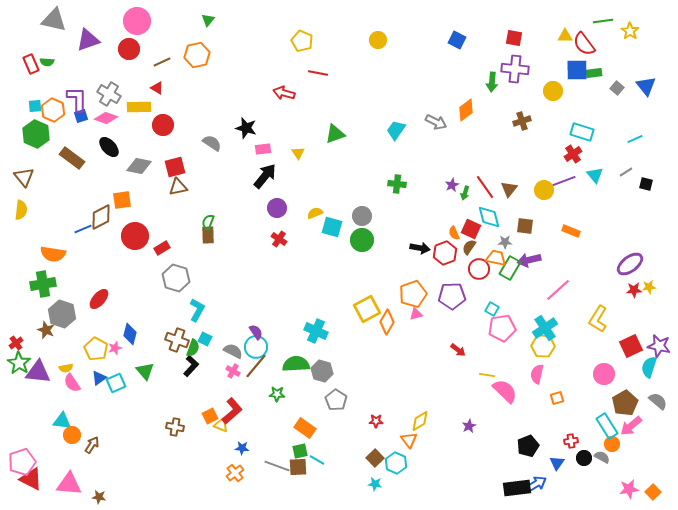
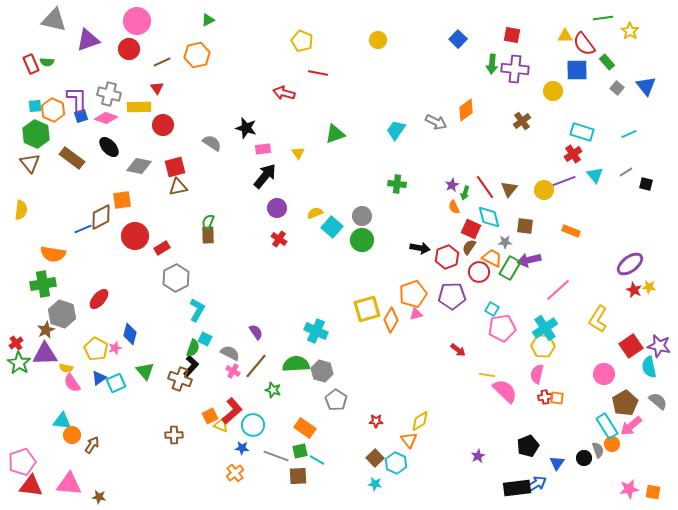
green triangle at (208, 20): rotated 24 degrees clockwise
green line at (603, 21): moved 3 px up
red square at (514, 38): moved 2 px left, 3 px up
blue square at (457, 40): moved 1 px right, 1 px up; rotated 18 degrees clockwise
green rectangle at (594, 73): moved 13 px right, 11 px up; rotated 56 degrees clockwise
green arrow at (492, 82): moved 18 px up
red triangle at (157, 88): rotated 24 degrees clockwise
gray cross at (109, 94): rotated 15 degrees counterclockwise
brown cross at (522, 121): rotated 18 degrees counterclockwise
cyan line at (635, 139): moved 6 px left, 5 px up
brown triangle at (24, 177): moved 6 px right, 14 px up
cyan square at (332, 227): rotated 25 degrees clockwise
orange semicircle at (454, 233): moved 26 px up
red hexagon at (445, 253): moved 2 px right, 4 px down
orange trapezoid at (496, 258): moved 4 px left; rotated 15 degrees clockwise
red circle at (479, 269): moved 3 px down
gray hexagon at (176, 278): rotated 16 degrees clockwise
yellow star at (649, 287): rotated 16 degrees clockwise
red star at (634, 290): rotated 28 degrees clockwise
yellow square at (367, 309): rotated 12 degrees clockwise
orange diamond at (387, 322): moved 4 px right, 2 px up
brown star at (46, 330): rotated 24 degrees clockwise
brown cross at (177, 340): moved 3 px right, 39 px down
red square at (631, 346): rotated 10 degrees counterclockwise
cyan circle at (256, 347): moved 3 px left, 78 px down
gray semicircle at (233, 351): moved 3 px left, 2 px down
cyan semicircle at (649, 367): rotated 30 degrees counterclockwise
yellow semicircle at (66, 368): rotated 24 degrees clockwise
purple triangle at (38, 372): moved 7 px right, 18 px up; rotated 8 degrees counterclockwise
green star at (277, 394): moved 4 px left, 4 px up; rotated 14 degrees clockwise
orange square at (557, 398): rotated 24 degrees clockwise
purple star at (469, 426): moved 9 px right, 30 px down
brown cross at (175, 427): moved 1 px left, 8 px down; rotated 12 degrees counterclockwise
red cross at (571, 441): moved 26 px left, 44 px up
gray semicircle at (602, 457): moved 4 px left, 7 px up; rotated 42 degrees clockwise
gray line at (277, 466): moved 1 px left, 10 px up
brown square at (298, 467): moved 9 px down
red triangle at (31, 479): moved 7 px down; rotated 20 degrees counterclockwise
orange square at (653, 492): rotated 35 degrees counterclockwise
